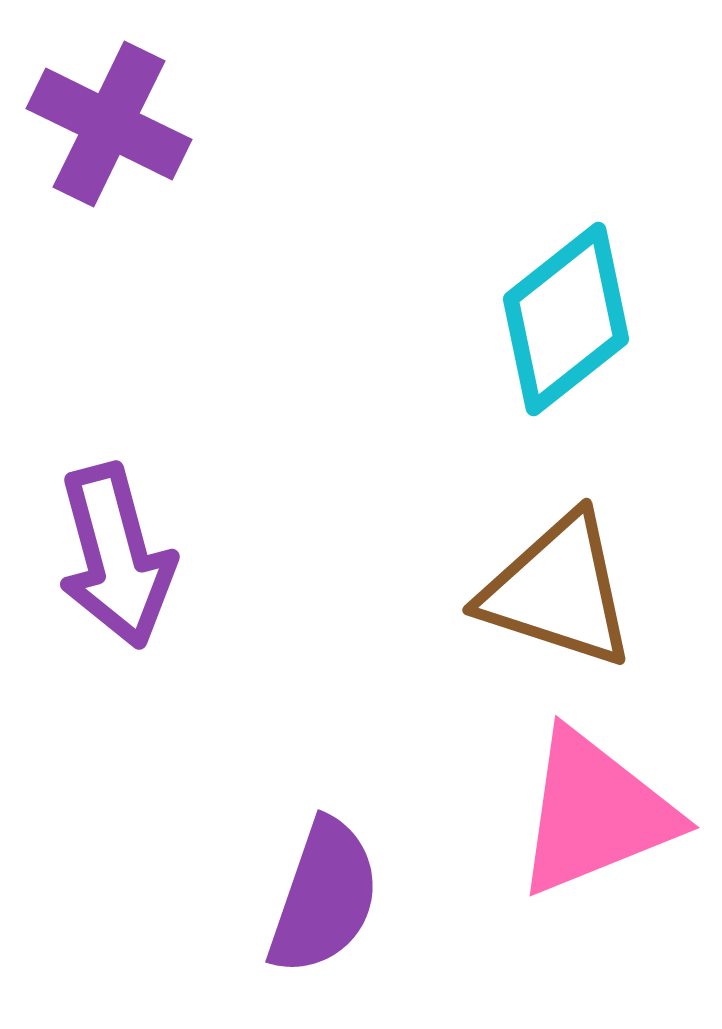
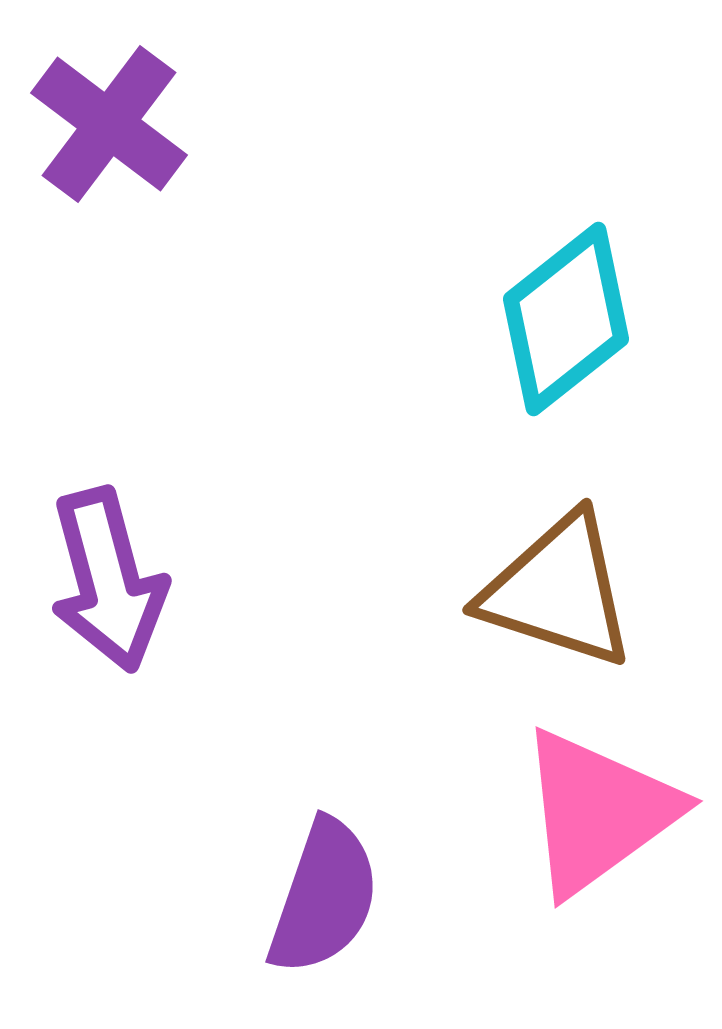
purple cross: rotated 11 degrees clockwise
purple arrow: moved 8 px left, 24 px down
pink triangle: moved 3 px right, 1 px up; rotated 14 degrees counterclockwise
